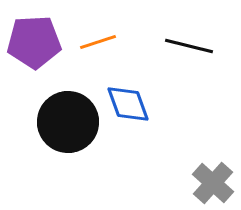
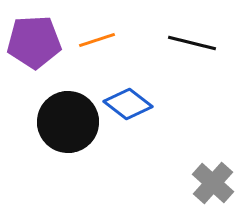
orange line: moved 1 px left, 2 px up
black line: moved 3 px right, 3 px up
blue diamond: rotated 33 degrees counterclockwise
